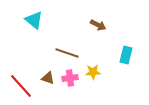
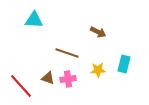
cyan triangle: rotated 36 degrees counterclockwise
brown arrow: moved 7 px down
cyan rectangle: moved 2 px left, 9 px down
yellow star: moved 5 px right, 2 px up
pink cross: moved 2 px left, 1 px down
